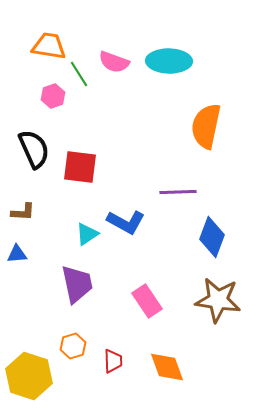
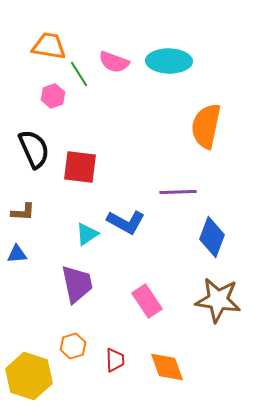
red trapezoid: moved 2 px right, 1 px up
